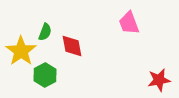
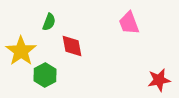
green semicircle: moved 4 px right, 10 px up
